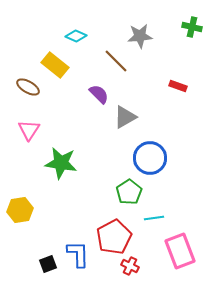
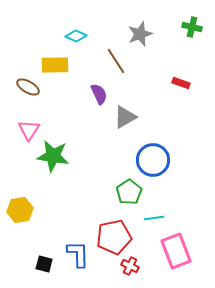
gray star: moved 2 px up; rotated 15 degrees counterclockwise
brown line: rotated 12 degrees clockwise
yellow rectangle: rotated 40 degrees counterclockwise
red rectangle: moved 3 px right, 3 px up
purple semicircle: rotated 20 degrees clockwise
blue circle: moved 3 px right, 2 px down
green star: moved 8 px left, 7 px up
red pentagon: rotated 16 degrees clockwise
pink rectangle: moved 4 px left
black square: moved 4 px left; rotated 36 degrees clockwise
